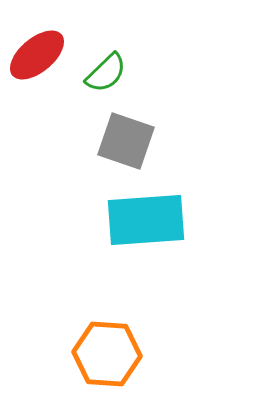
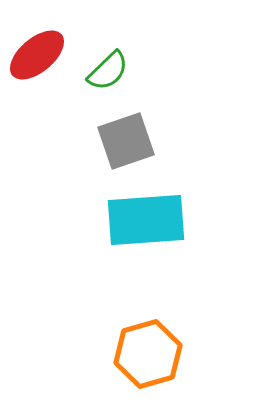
green semicircle: moved 2 px right, 2 px up
gray square: rotated 38 degrees counterclockwise
orange hexagon: moved 41 px right; rotated 20 degrees counterclockwise
